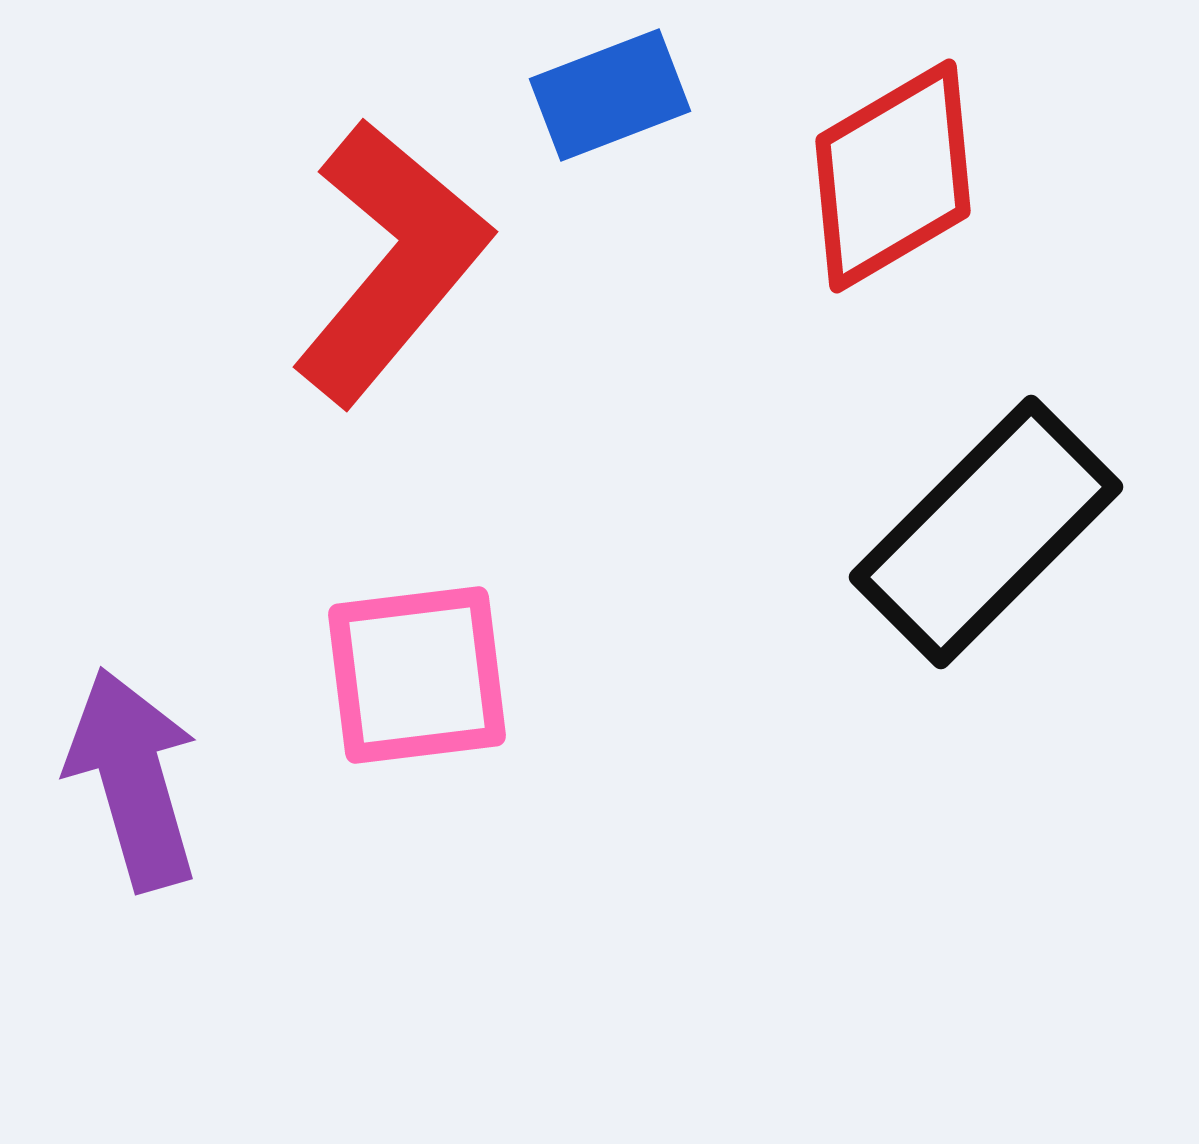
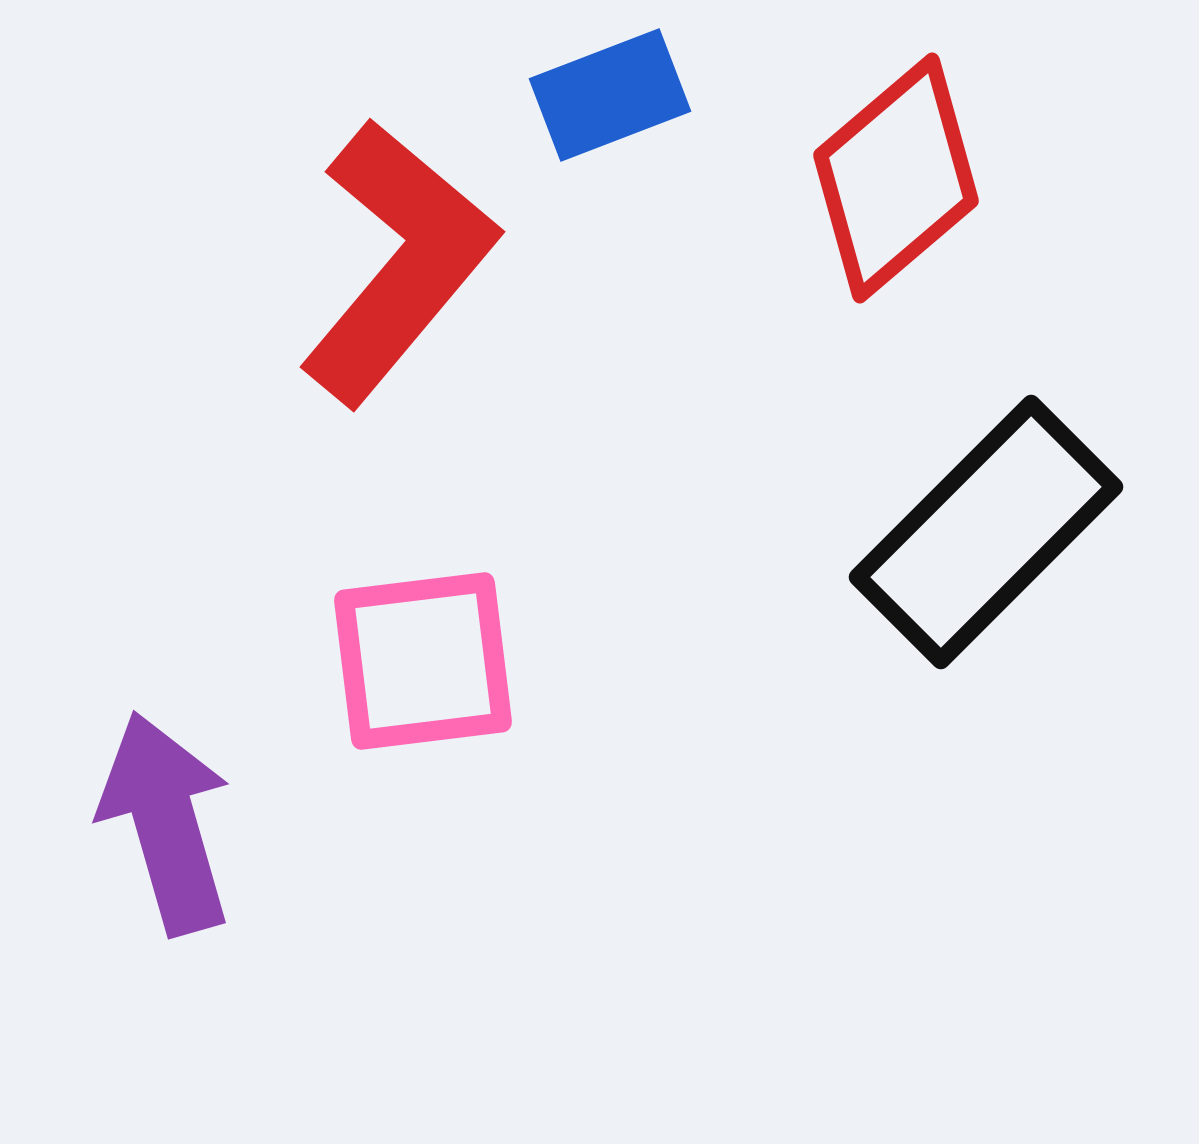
red diamond: moved 3 px right, 2 px down; rotated 10 degrees counterclockwise
red L-shape: moved 7 px right
pink square: moved 6 px right, 14 px up
purple arrow: moved 33 px right, 44 px down
